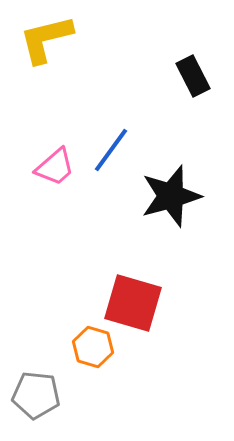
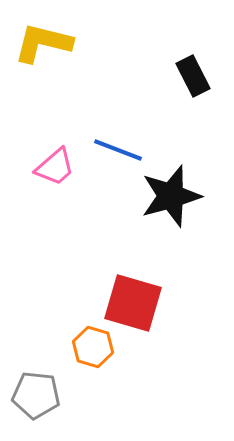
yellow L-shape: moved 3 px left, 4 px down; rotated 28 degrees clockwise
blue line: moved 7 px right; rotated 75 degrees clockwise
